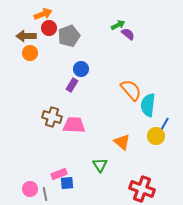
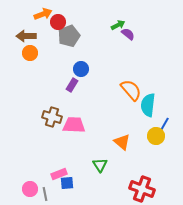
red circle: moved 9 px right, 6 px up
